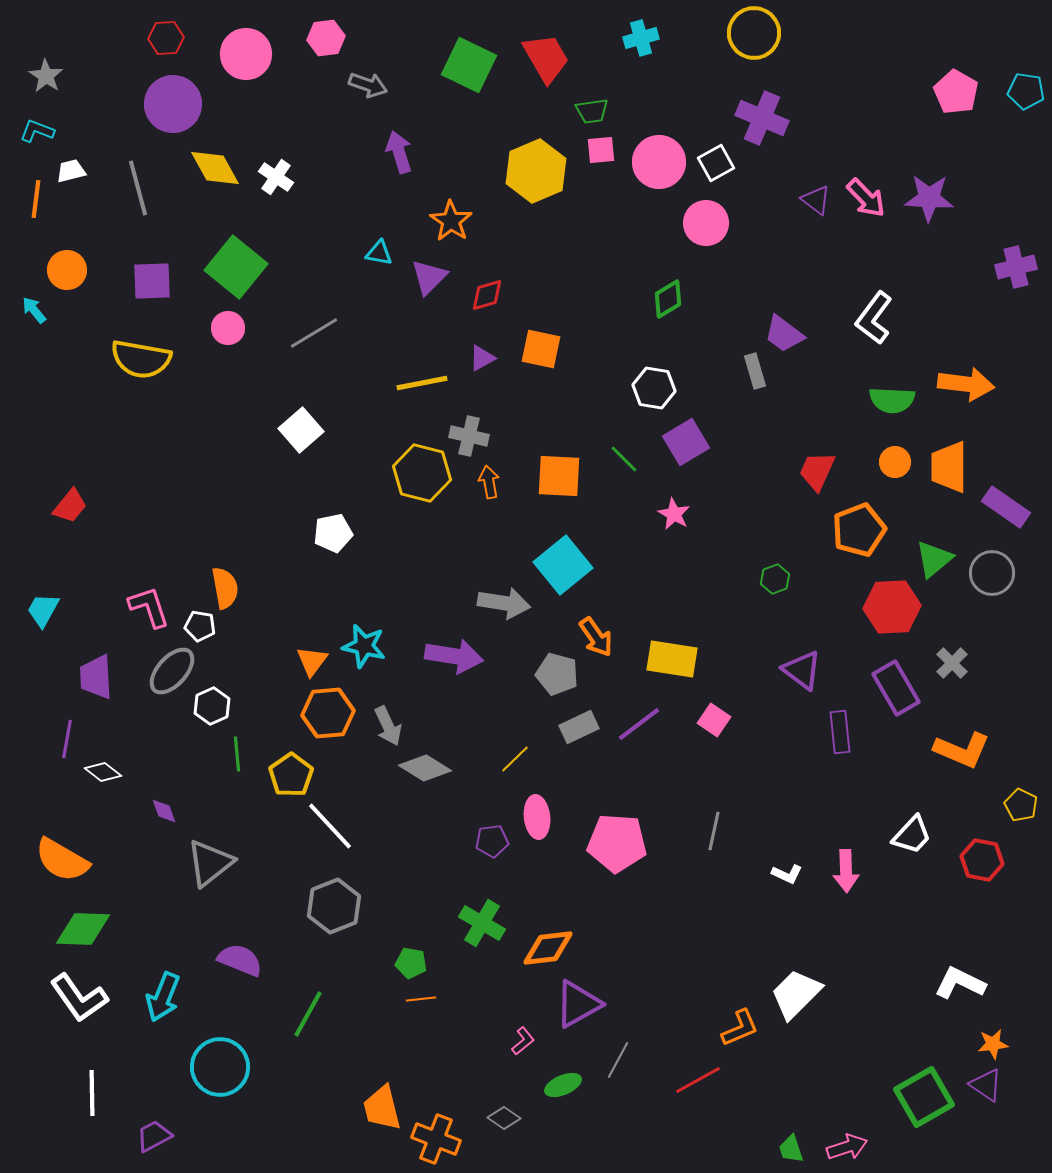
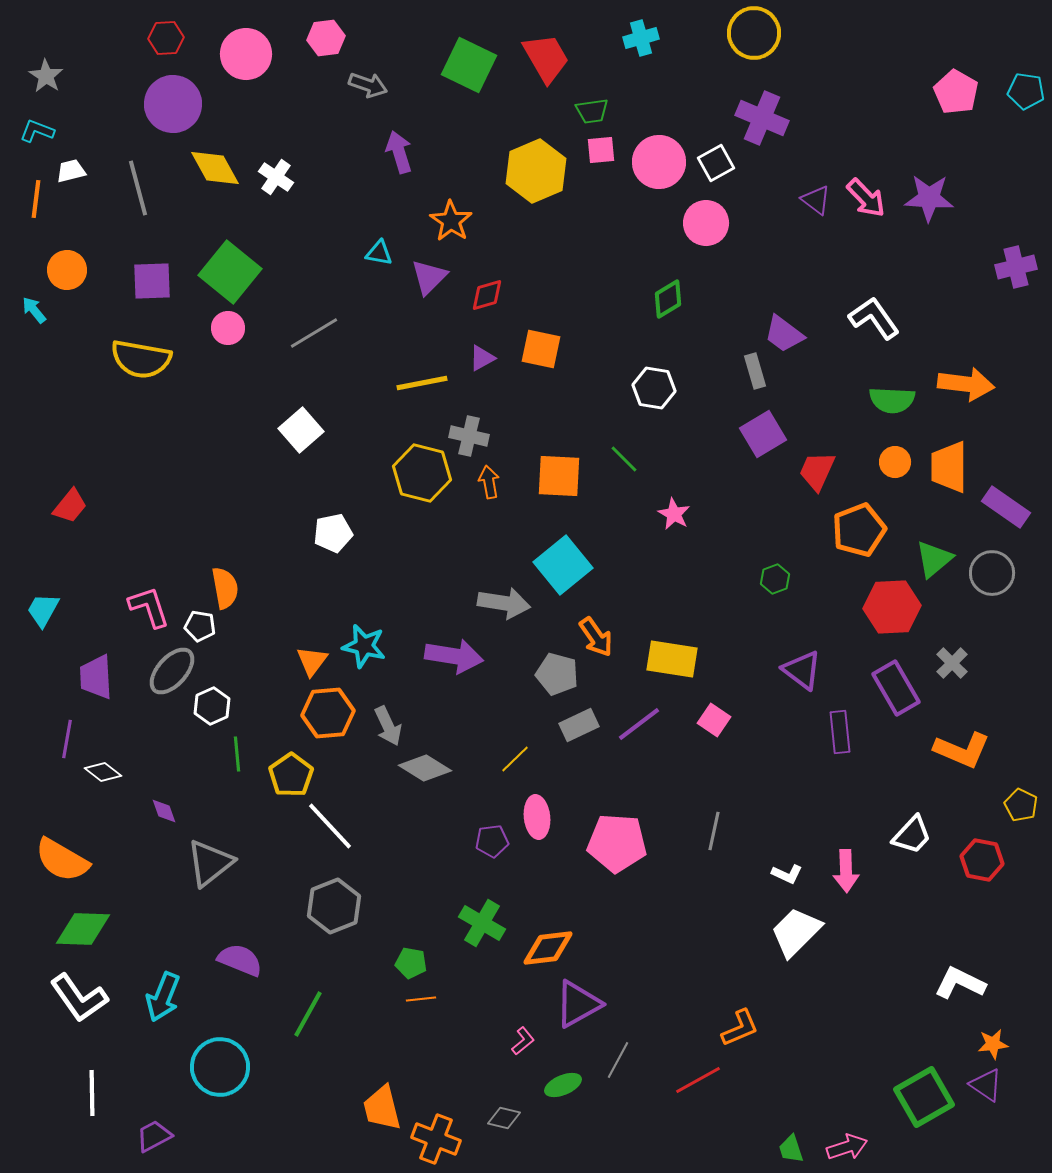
green square at (236, 267): moved 6 px left, 5 px down
white L-shape at (874, 318): rotated 108 degrees clockwise
purple square at (686, 442): moved 77 px right, 8 px up
gray rectangle at (579, 727): moved 2 px up
white trapezoid at (796, 994): moved 62 px up
gray diamond at (504, 1118): rotated 20 degrees counterclockwise
